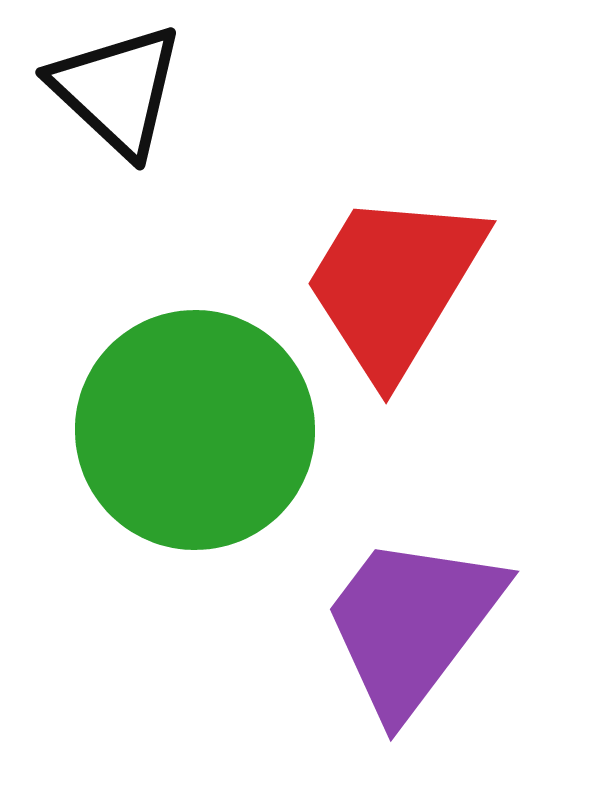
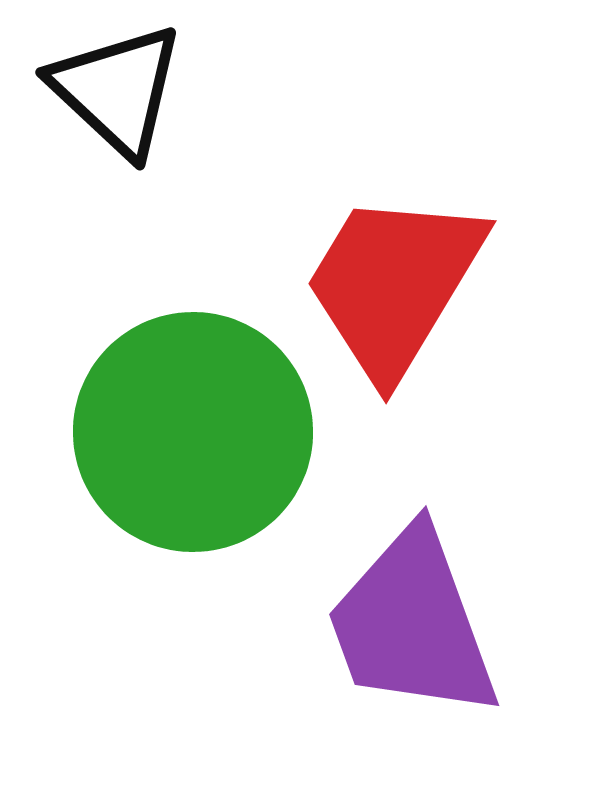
green circle: moved 2 px left, 2 px down
purple trapezoid: rotated 57 degrees counterclockwise
